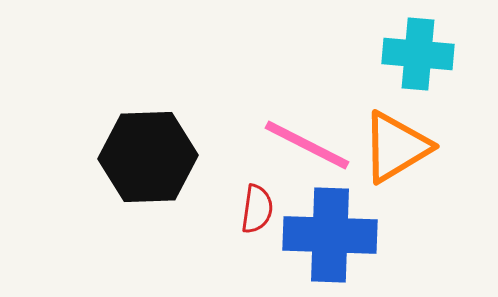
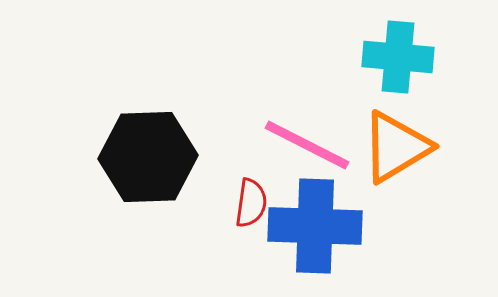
cyan cross: moved 20 px left, 3 px down
red semicircle: moved 6 px left, 6 px up
blue cross: moved 15 px left, 9 px up
